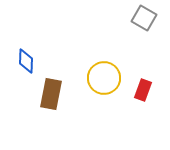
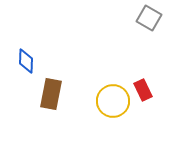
gray square: moved 5 px right
yellow circle: moved 9 px right, 23 px down
red rectangle: rotated 45 degrees counterclockwise
